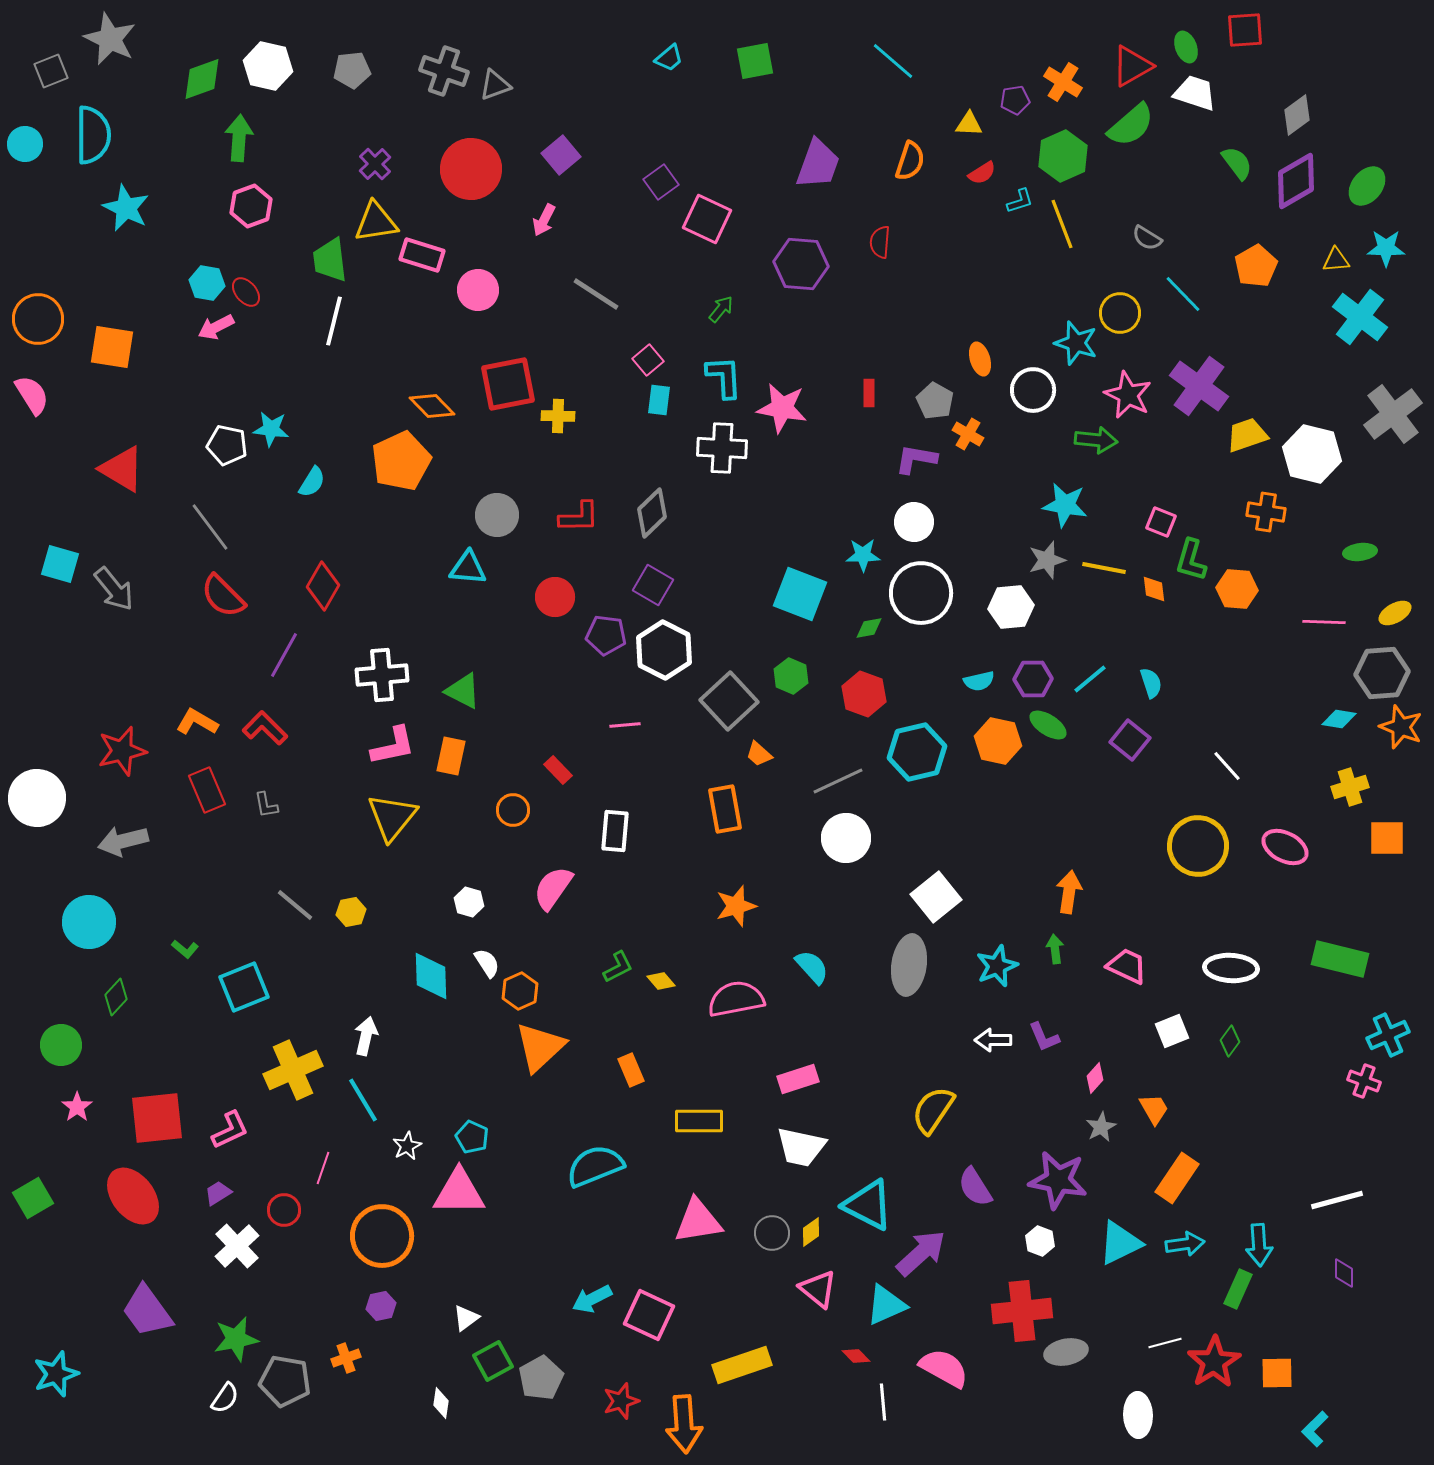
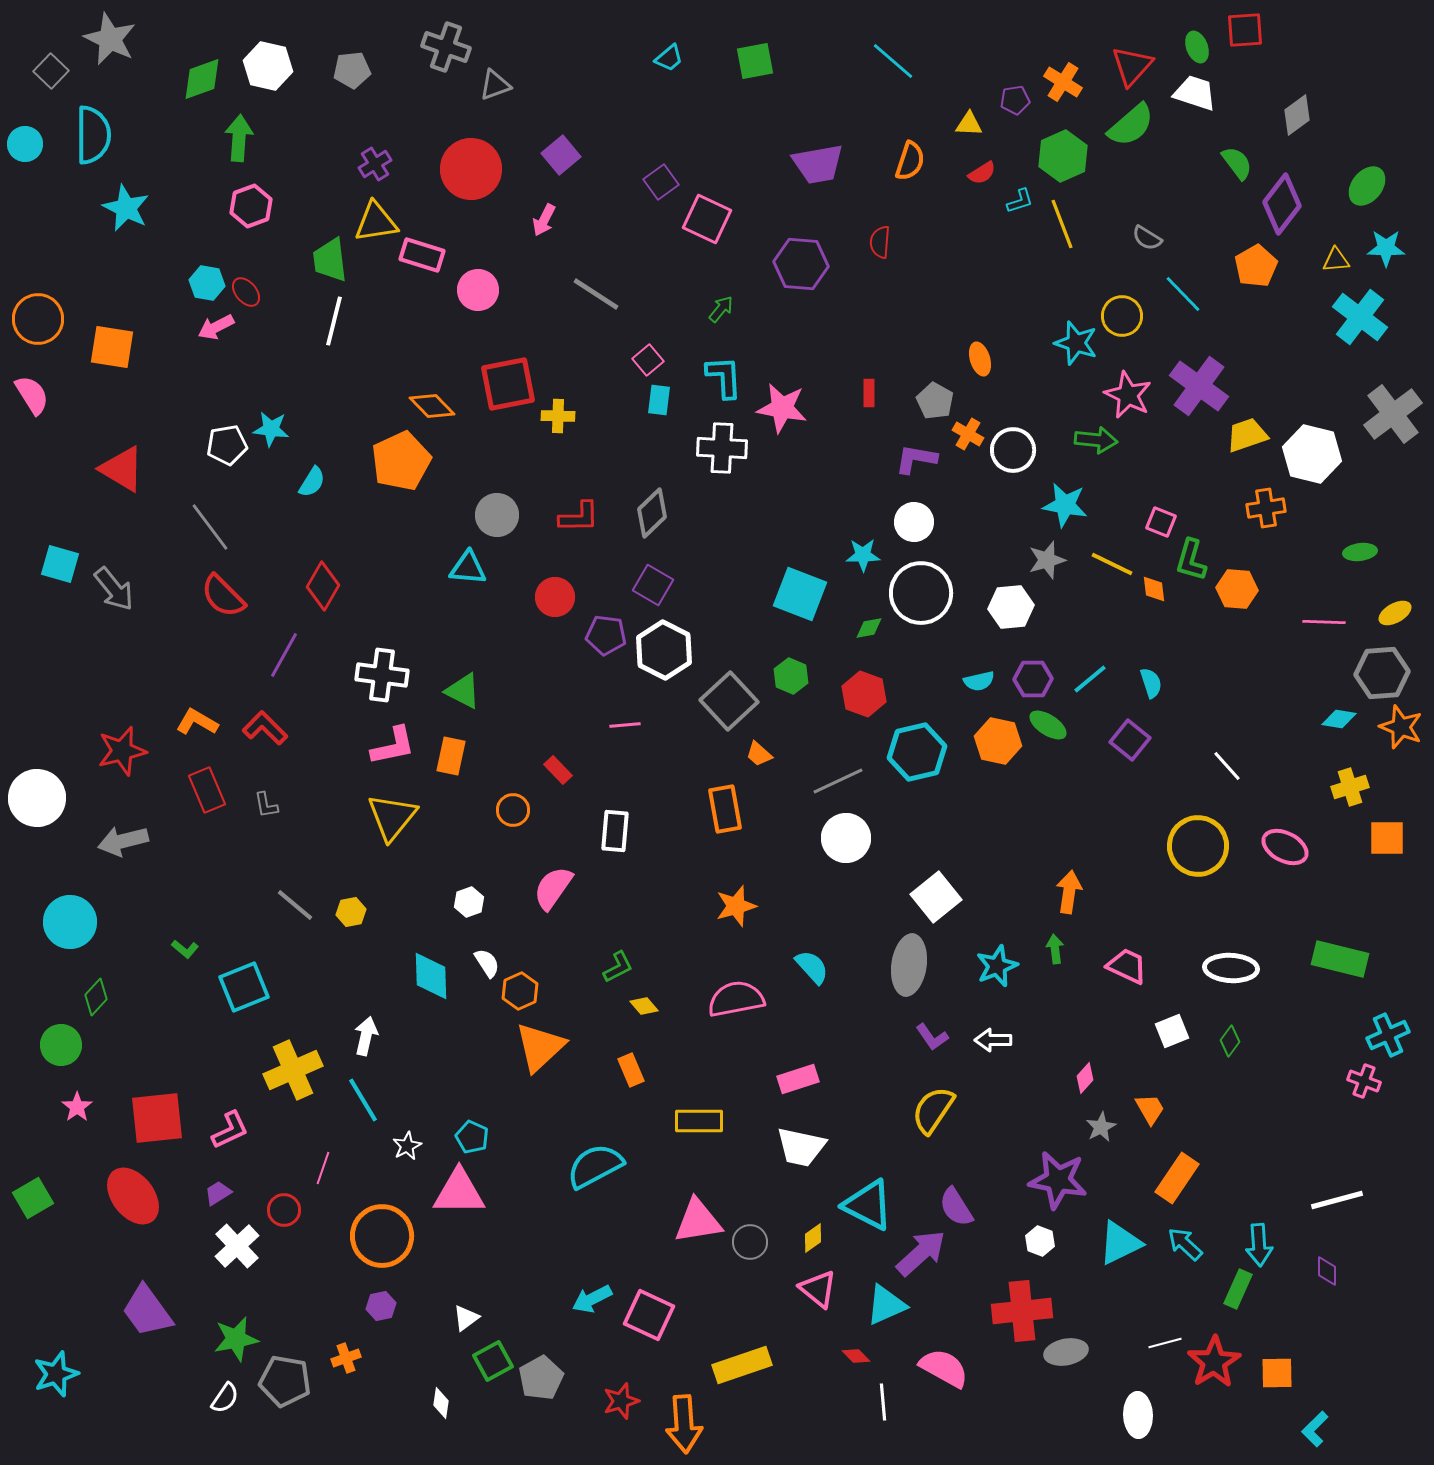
green ellipse at (1186, 47): moved 11 px right
red triangle at (1132, 66): rotated 18 degrees counterclockwise
gray square at (51, 71): rotated 24 degrees counterclockwise
gray cross at (444, 71): moved 2 px right, 24 px up
purple cross at (375, 164): rotated 12 degrees clockwise
purple trapezoid at (818, 164): rotated 60 degrees clockwise
purple diamond at (1296, 181): moved 14 px left, 23 px down; rotated 22 degrees counterclockwise
yellow circle at (1120, 313): moved 2 px right, 3 px down
white circle at (1033, 390): moved 20 px left, 60 px down
white pentagon at (227, 445): rotated 21 degrees counterclockwise
orange cross at (1266, 512): moved 4 px up; rotated 18 degrees counterclockwise
yellow line at (1104, 568): moved 8 px right, 4 px up; rotated 15 degrees clockwise
white cross at (382, 675): rotated 12 degrees clockwise
white hexagon at (469, 902): rotated 24 degrees clockwise
cyan circle at (89, 922): moved 19 px left
yellow diamond at (661, 981): moved 17 px left, 25 px down
green diamond at (116, 997): moved 20 px left
purple L-shape at (1044, 1037): moved 112 px left; rotated 12 degrees counterclockwise
pink diamond at (1095, 1078): moved 10 px left
orange trapezoid at (1154, 1109): moved 4 px left
cyan semicircle at (595, 1166): rotated 6 degrees counterclockwise
purple semicircle at (975, 1187): moved 19 px left, 20 px down
yellow diamond at (811, 1232): moved 2 px right, 6 px down
gray circle at (772, 1233): moved 22 px left, 9 px down
cyan arrow at (1185, 1244): rotated 129 degrees counterclockwise
purple diamond at (1344, 1273): moved 17 px left, 2 px up
